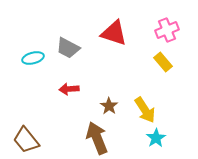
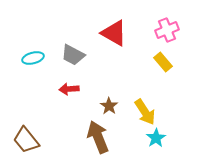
red triangle: rotated 12 degrees clockwise
gray trapezoid: moved 5 px right, 7 px down
yellow arrow: moved 2 px down
brown arrow: moved 1 px right, 1 px up
